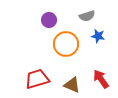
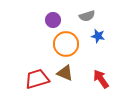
purple circle: moved 4 px right
brown triangle: moved 7 px left, 12 px up
